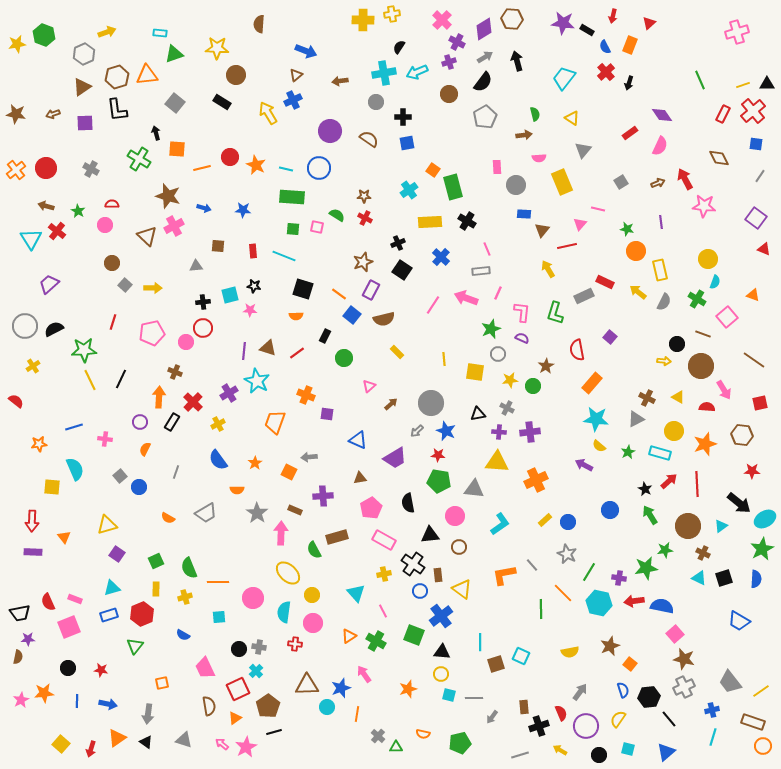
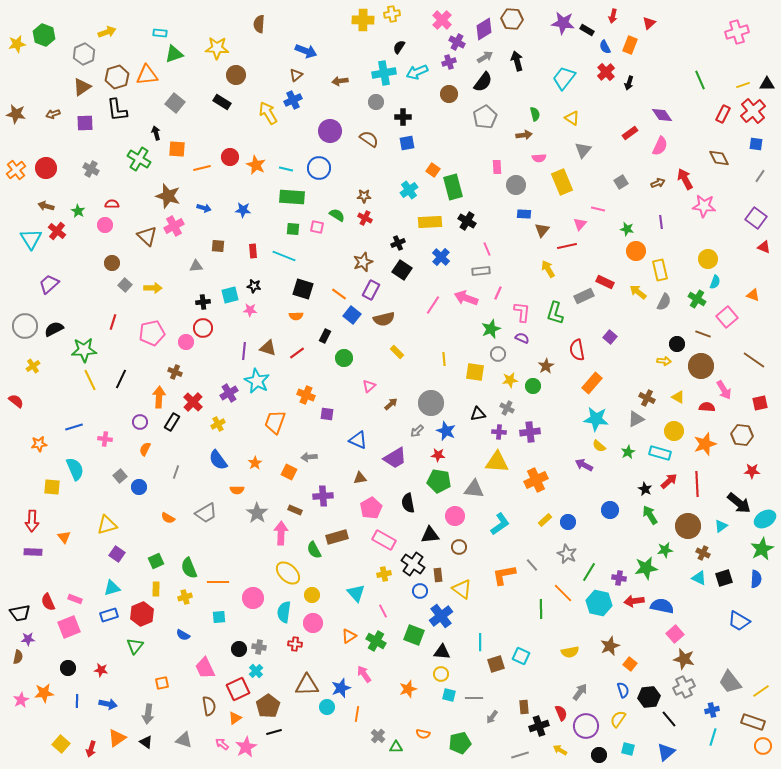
red triangle at (764, 249): moved 2 px up
